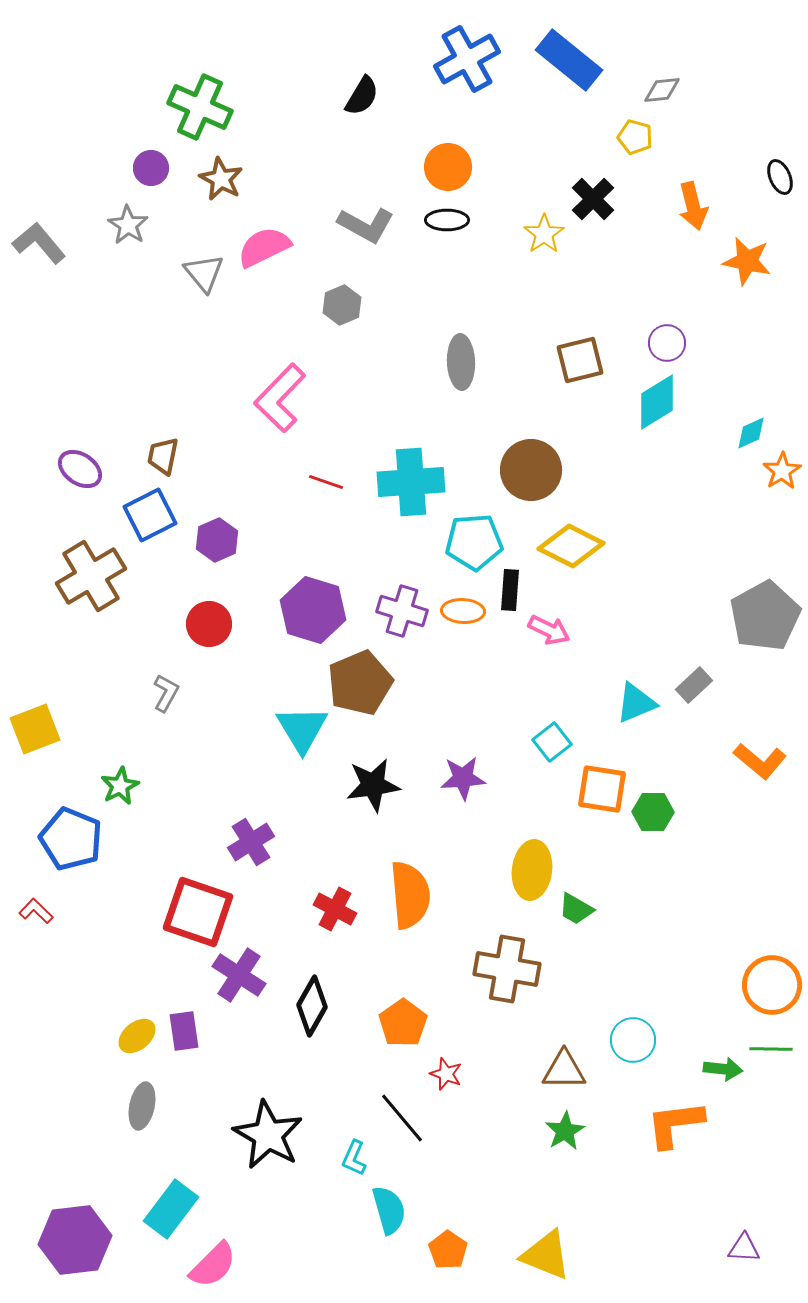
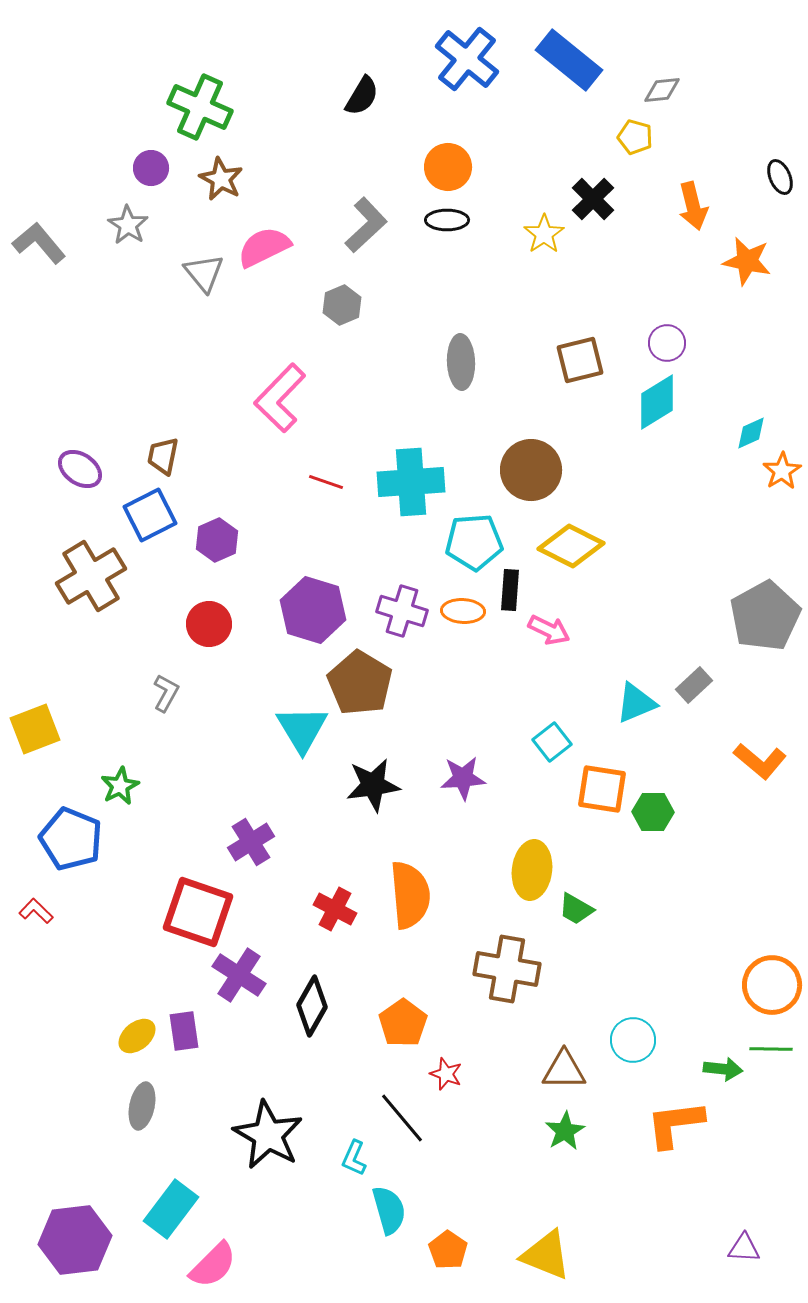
blue cross at (467, 59): rotated 22 degrees counterclockwise
gray L-shape at (366, 225): rotated 72 degrees counterclockwise
brown pentagon at (360, 683): rotated 18 degrees counterclockwise
